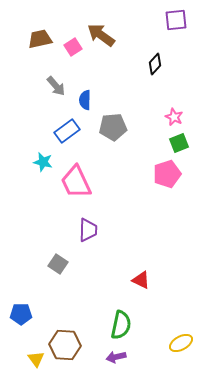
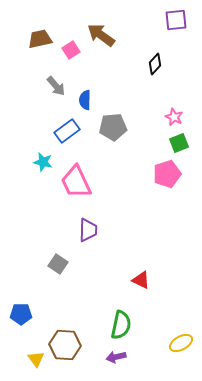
pink square: moved 2 px left, 3 px down
